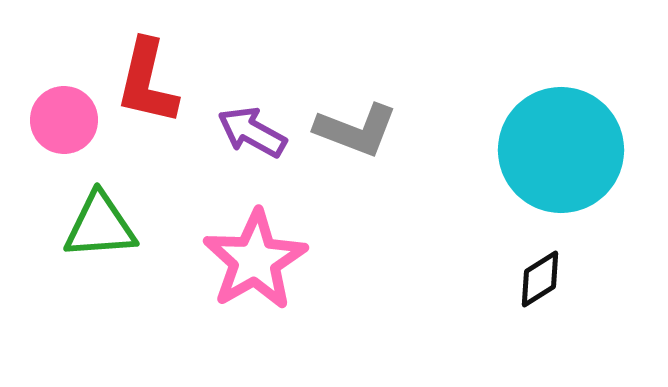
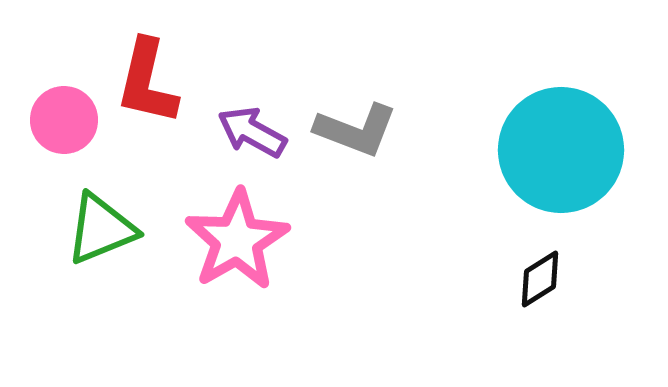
green triangle: moved 1 px right, 3 px down; rotated 18 degrees counterclockwise
pink star: moved 18 px left, 20 px up
